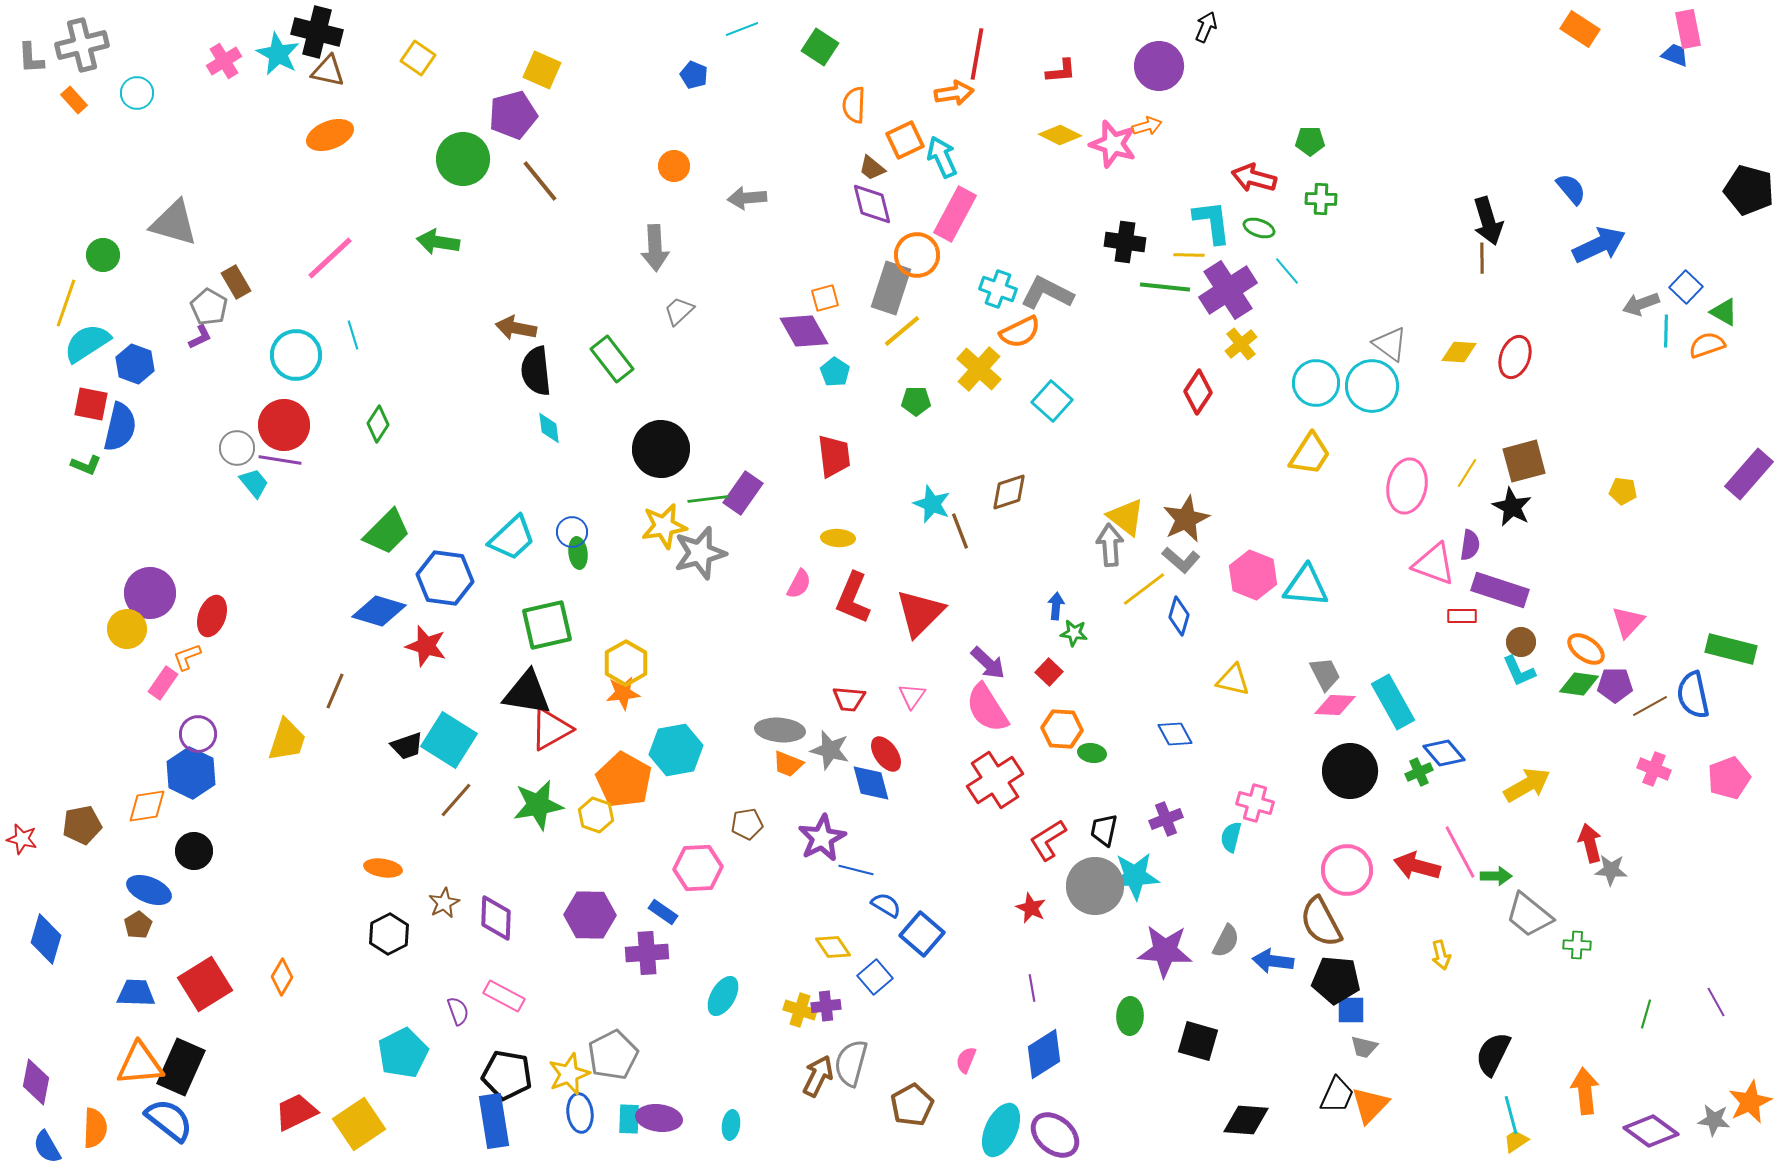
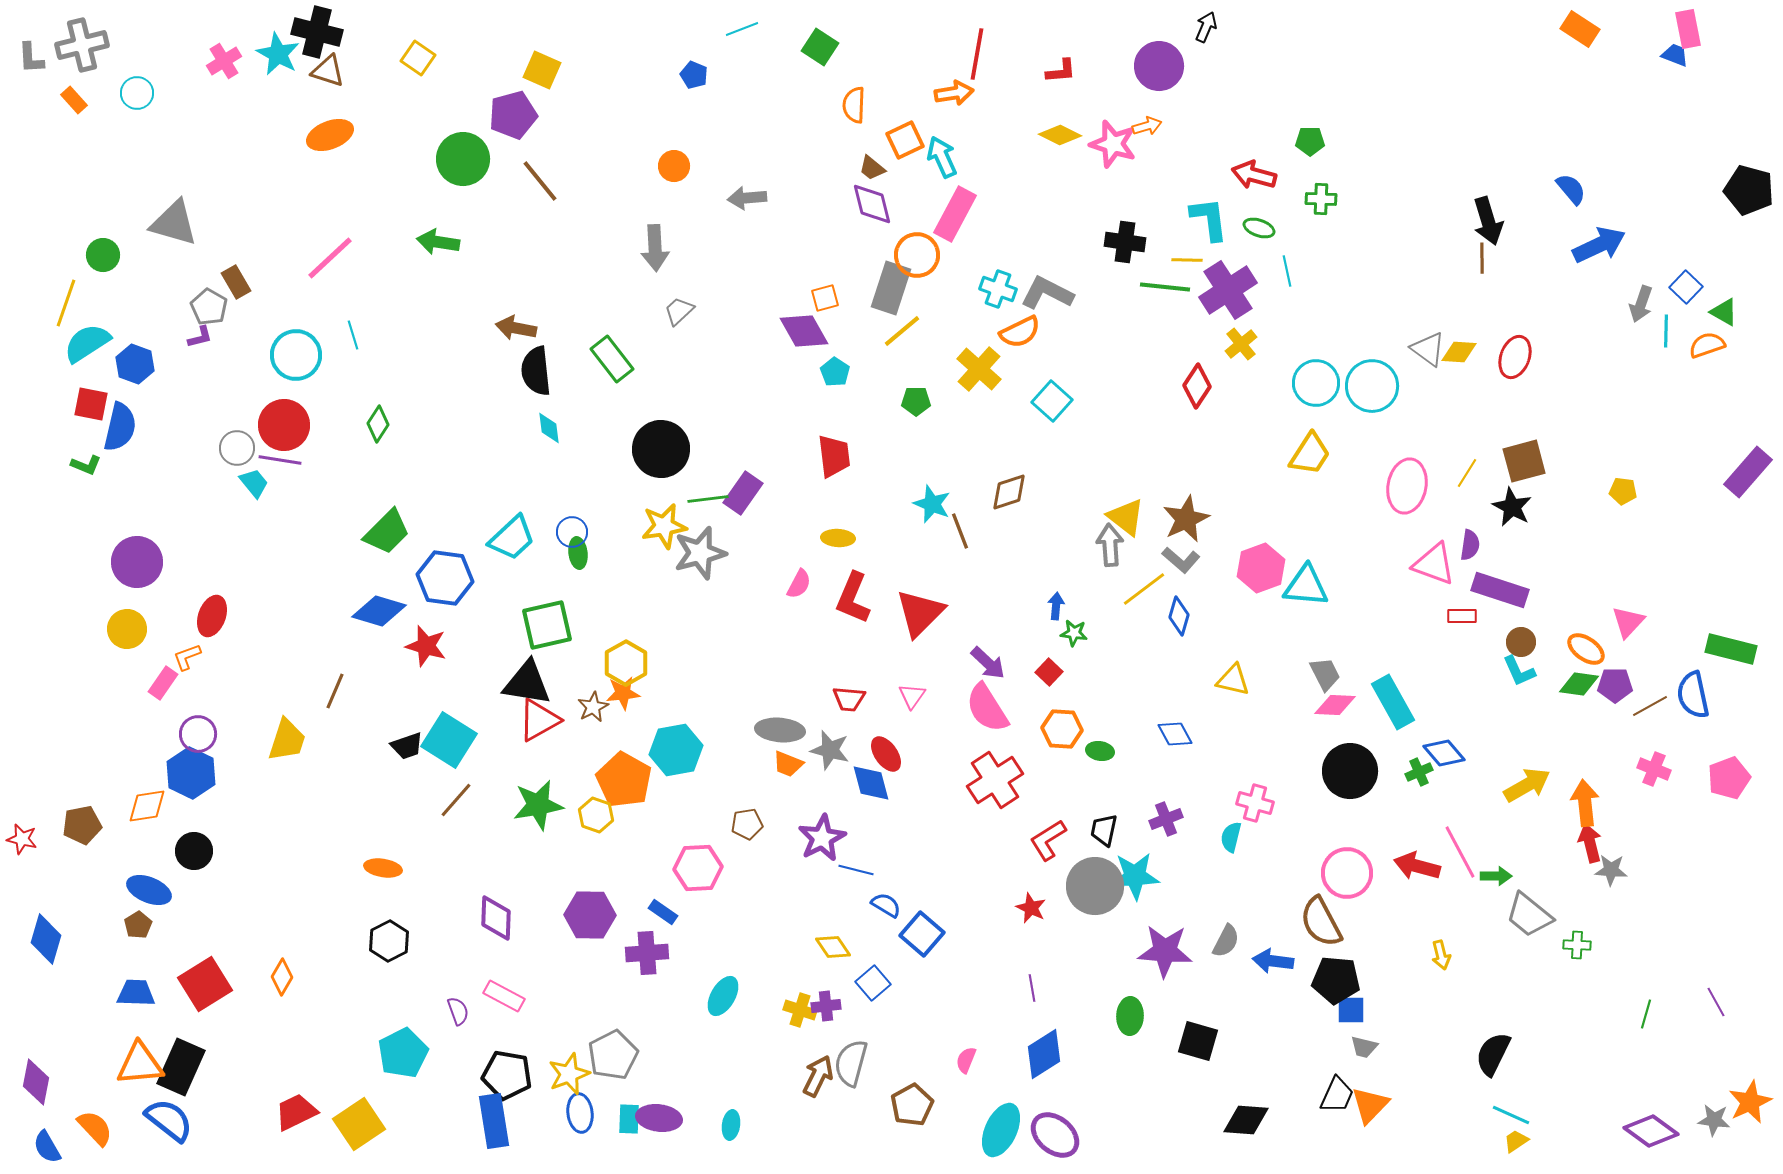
brown triangle at (328, 71): rotated 6 degrees clockwise
red arrow at (1254, 178): moved 3 px up
cyan L-shape at (1212, 222): moved 3 px left, 3 px up
yellow line at (1189, 255): moved 2 px left, 5 px down
cyan line at (1287, 271): rotated 28 degrees clockwise
gray arrow at (1641, 304): rotated 51 degrees counterclockwise
purple L-shape at (200, 337): rotated 12 degrees clockwise
gray triangle at (1390, 344): moved 38 px right, 5 px down
red diamond at (1198, 392): moved 1 px left, 6 px up
purple rectangle at (1749, 474): moved 1 px left, 2 px up
pink hexagon at (1253, 575): moved 8 px right, 7 px up; rotated 18 degrees clockwise
purple circle at (150, 593): moved 13 px left, 31 px up
black triangle at (527, 693): moved 10 px up
red triangle at (551, 729): moved 12 px left, 9 px up
green ellipse at (1092, 753): moved 8 px right, 2 px up
pink circle at (1347, 870): moved 3 px down
brown star at (444, 903): moved 149 px right, 196 px up
black hexagon at (389, 934): moved 7 px down
blue square at (875, 977): moved 2 px left, 6 px down
orange arrow at (1585, 1091): moved 288 px up
cyan line at (1511, 1115): rotated 51 degrees counterclockwise
orange semicircle at (95, 1128): rotated 45 degrees counterclockwise
